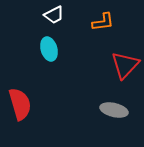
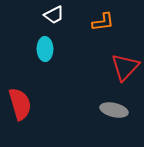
cyan ellipse: moved 4 px left; rotated 15 degrees clockwise
red triangle: moved 2 px down
